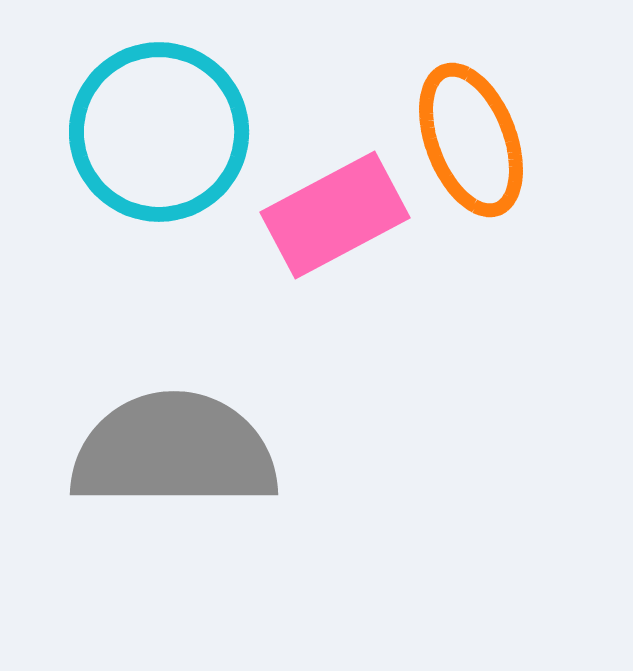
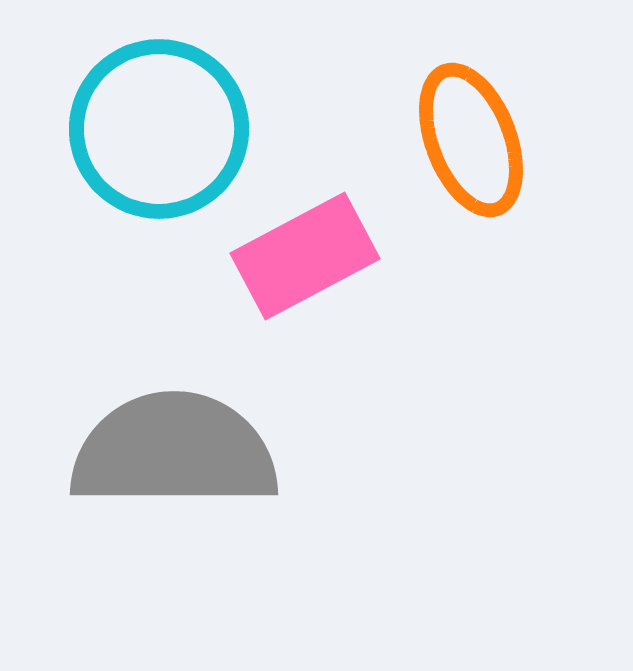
cyan circle: moved 3 px up
pink rectangle: moved 30 px left, 41 px down
